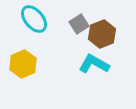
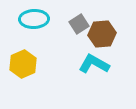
cyan ellipse: rotated 52 degrees counterclockwise
brown hexagon: rotated 16 degrees clockwise
